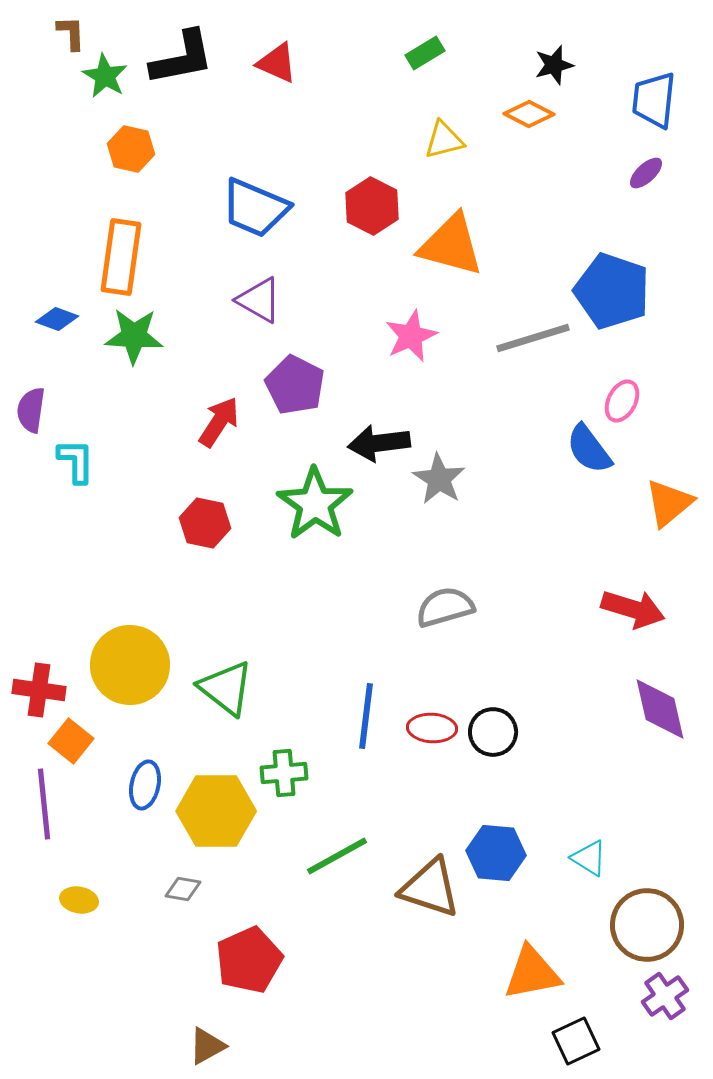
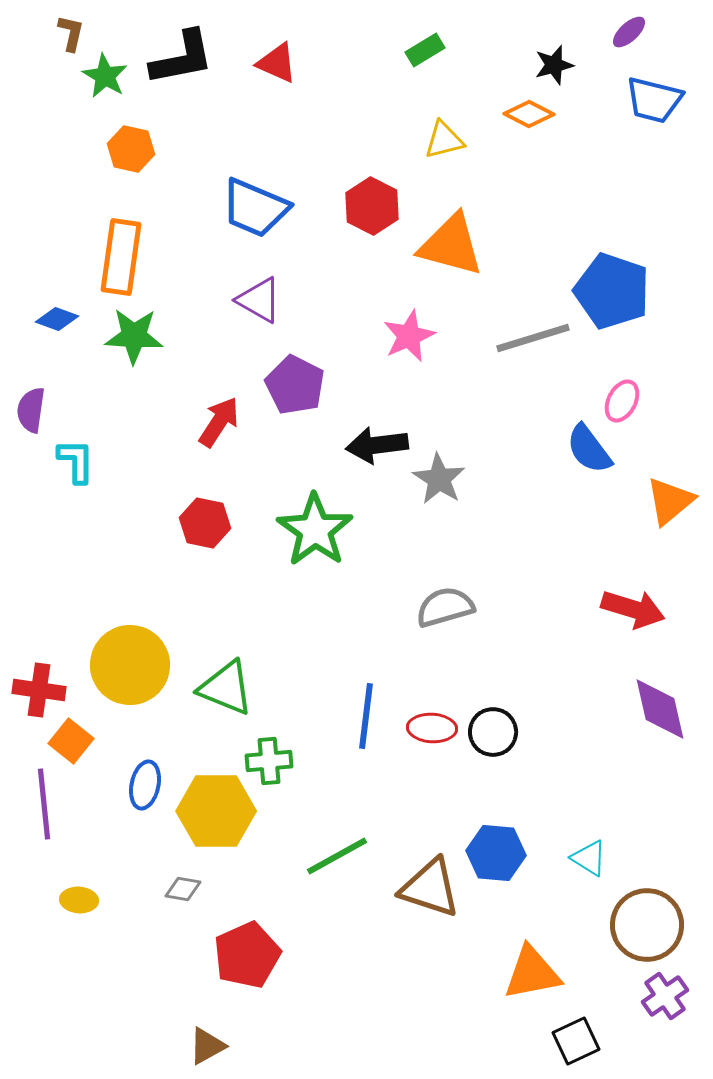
brown L-shape at (71, 33): rotated 15 degrees clockwise
green rectangle at (425, 53): moved 3 px up
blue trapezoid at (654, 100): rotated 82 degrees counterclockwise
purple ellipse at (646, 173): moved 17 px left, 141 px up
pink star at (411, 336): moved 2 px left
black arrow at (379, 443): moved 2 px left, 2 px down
orange triangle at (669, 503): moved 1 px right, 2 px up
green star at (315, 504): moved 26 px down
green triangle at (226, 688): rotated 16 degrees counterclockwise
green cross at (284, 773): moved 15 px left, 12 px up
yellow ellipse at (79, 900): rotated 6 degrees counterclockwise
red pentagon at (249, 960): moved 2 px left, 5 px up
